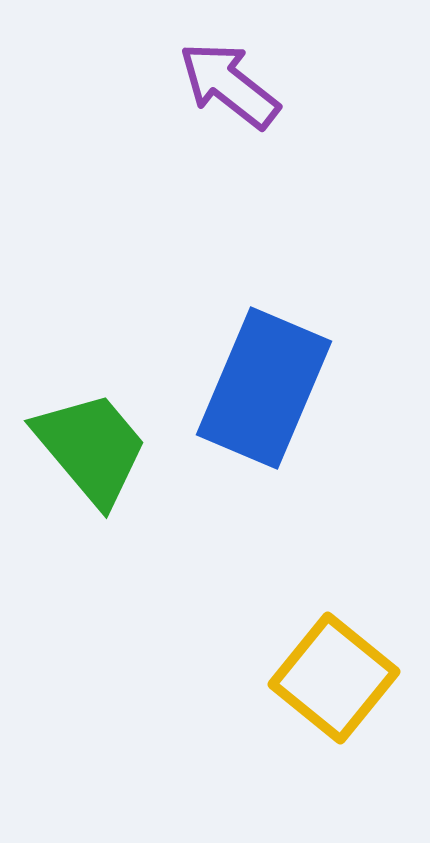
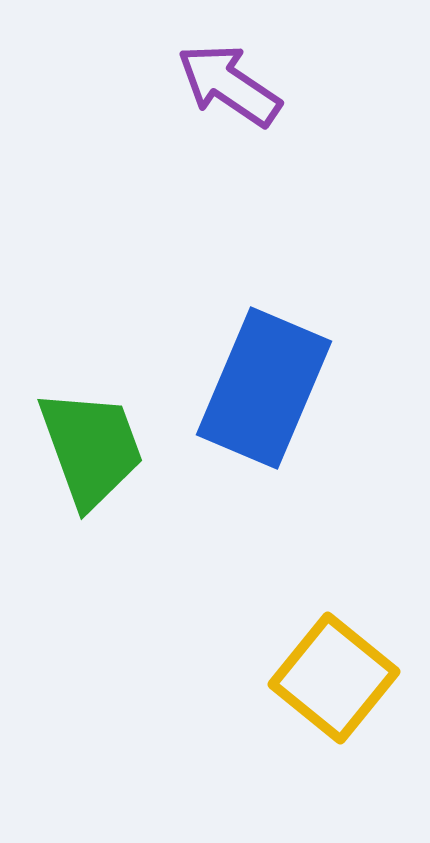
purple arrow: rotated 4 degrees counterclockwise
green trapezoid: rotated 20 degrees clockwise
